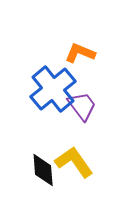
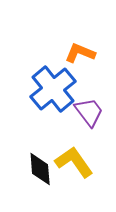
purple trapezoid: moved 7 px right, 6 px down
black diamond: moved 3 px left, 1 px up
